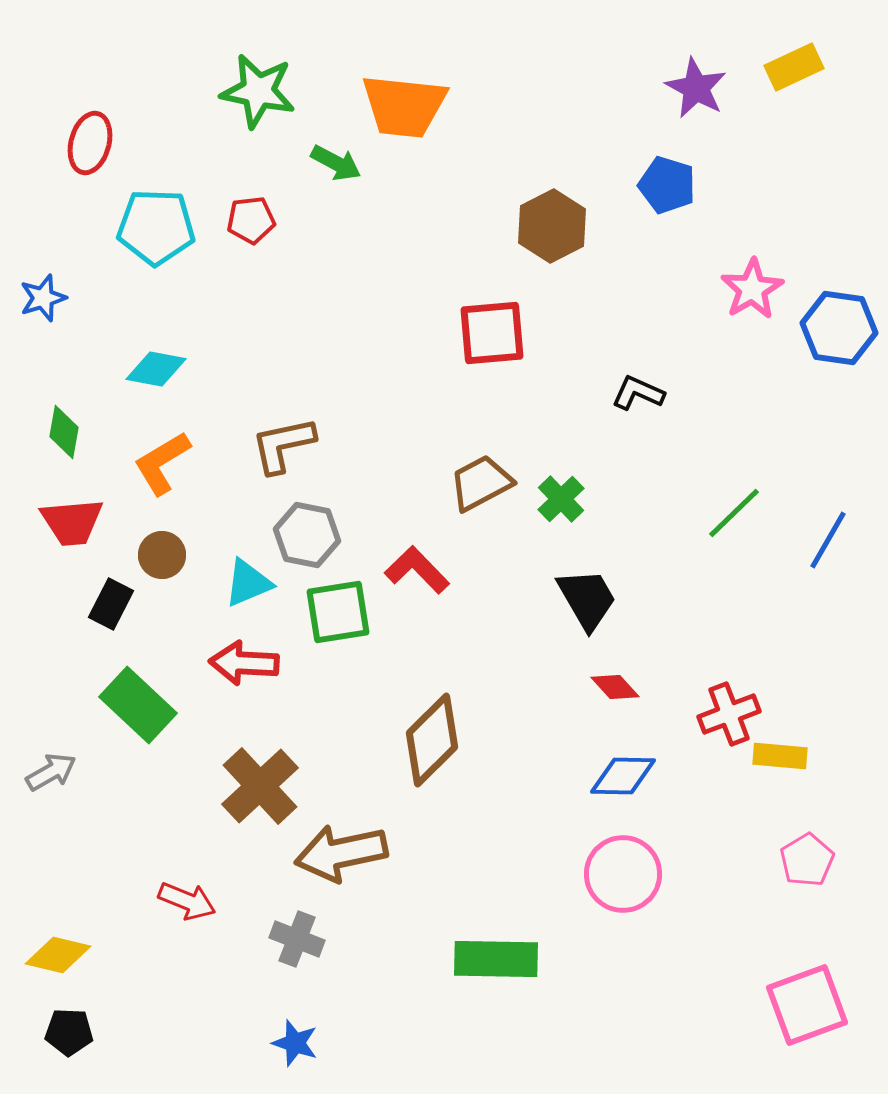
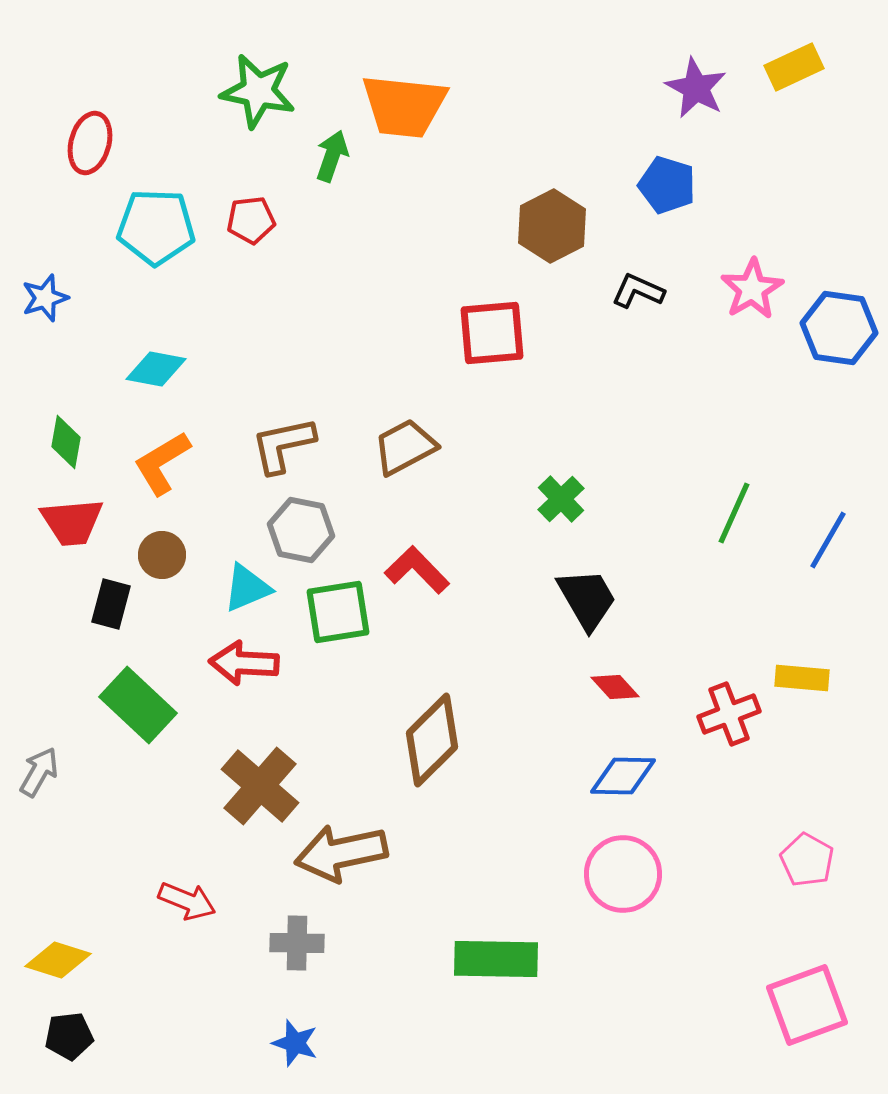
green arrow at (336, 163): moved 4 px left, 7 px up; rotated 99 degrees counterclockwise
blue star at (43, 298): moved 2 px right
black L-shape at (638, 393): moved 102 px up
green diamond at (64, 432): moved 2 px right, 10 px down
brown trapezoid at (481, 483): moved 76 px left, 36 px up
green line at (734, 513): rotated 22 degrees counterclockwise
gray hexagon at (307, 535): moved 6 px left, 5 px up
cyan triangle at (248, 583): moved 1 px left, 5 px down
black rectangle at (111, 604): rotated 12 degrees counterclockwise
yellow rectangle at (780, 756): moved 22 px right, 78 px up
gray arrow at (51, 772): moved 12 px left; rotated 30 degrees counterclockwise
brown cross at (260, 786): rotated 6 degrees counterclockwise
pink pentagon at (807, 860): rotated 12 degrees counterclockwise
gray cross at (297, 939): moved 4 px down; rotated 20 degrees counterclockwise
yellow diamond at (58, 955): moved 5 px down; rotated 4 degrees clockwise
black pentagon at (69, 1032): moved 4 px down; rotated 9 degrees counterclockwise
